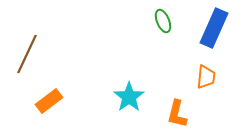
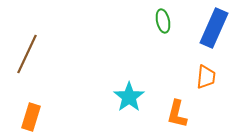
green ellipse: rotated 10 degrees clockwise
orange rectangle: moved 18 px left, 16 px down; rotated 36 degrees counterclockwise
